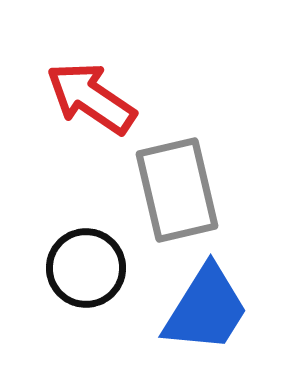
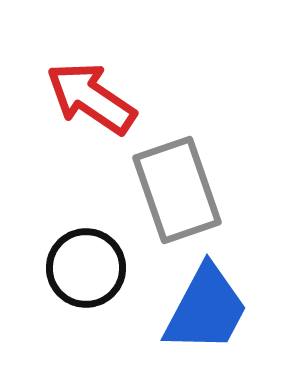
gray rectangle: rotated 6 degrees counterclockwise
blue trapezoid: rotated 4 degrees counterclockwise
